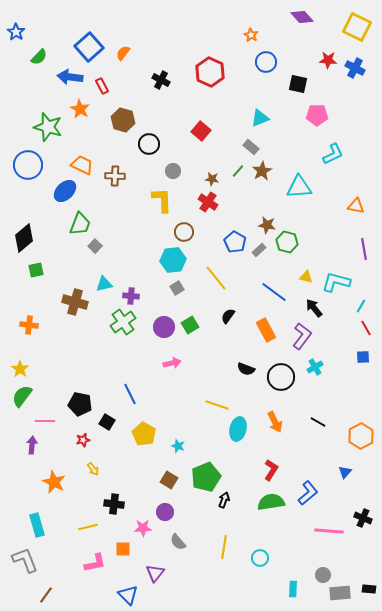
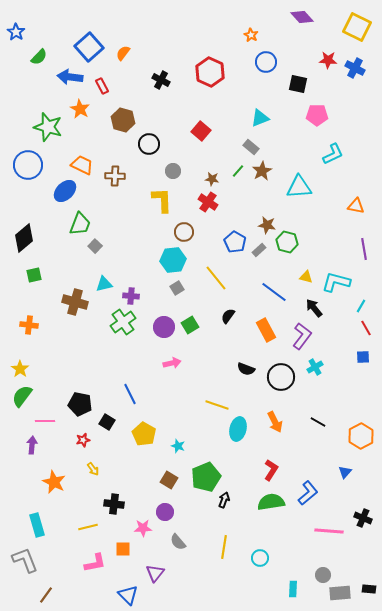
green square at (36, 270): moved 2 px left, 5 px down
